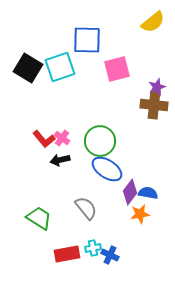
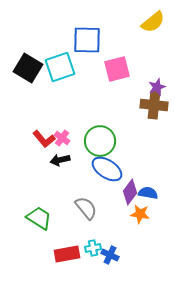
orange star: rotated 18 degrees clockwise
